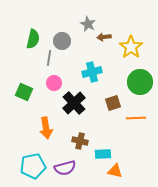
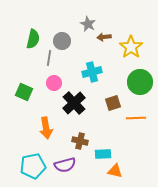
purple semicircle: moved 3 px up
